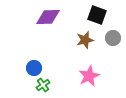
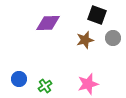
purple diamond: moved 6 px down
blue circle: moved 15 px left, 11 px down
pink star: moved 1 px left, 8 px down; rotated 10 degrees clockwise
green cross: moved 2 px right, 1 px down
